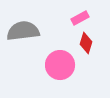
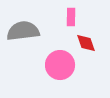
pink rectangle: moved 9 px left, 1 px up; rotated 60 degrees counterclockwise
red diamond: rotated 35 degrees counterclockwise
